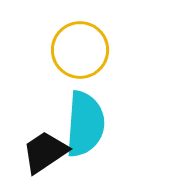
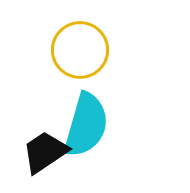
cyan semicircle: moved 1 px right, 1 px down; rotated 12 degrees clockwise
